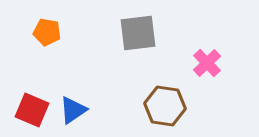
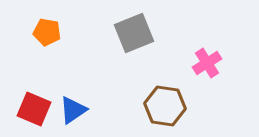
gray square: moved 4 px left; rotated 15 degrees counterclockwise
pink cross: rotated 12 degrees clockwise
red square: moved 2 px right, 1 px up
